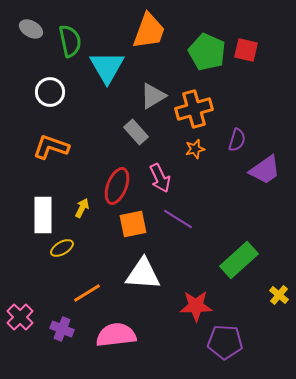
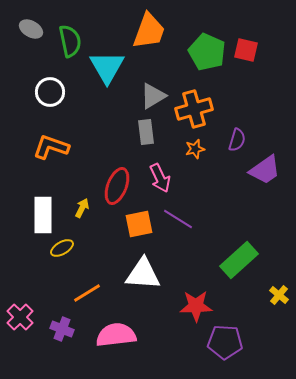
gray rectangle: moved 10 px right; rotated 35 degrees clockwise
orange square: moved 6 px right
